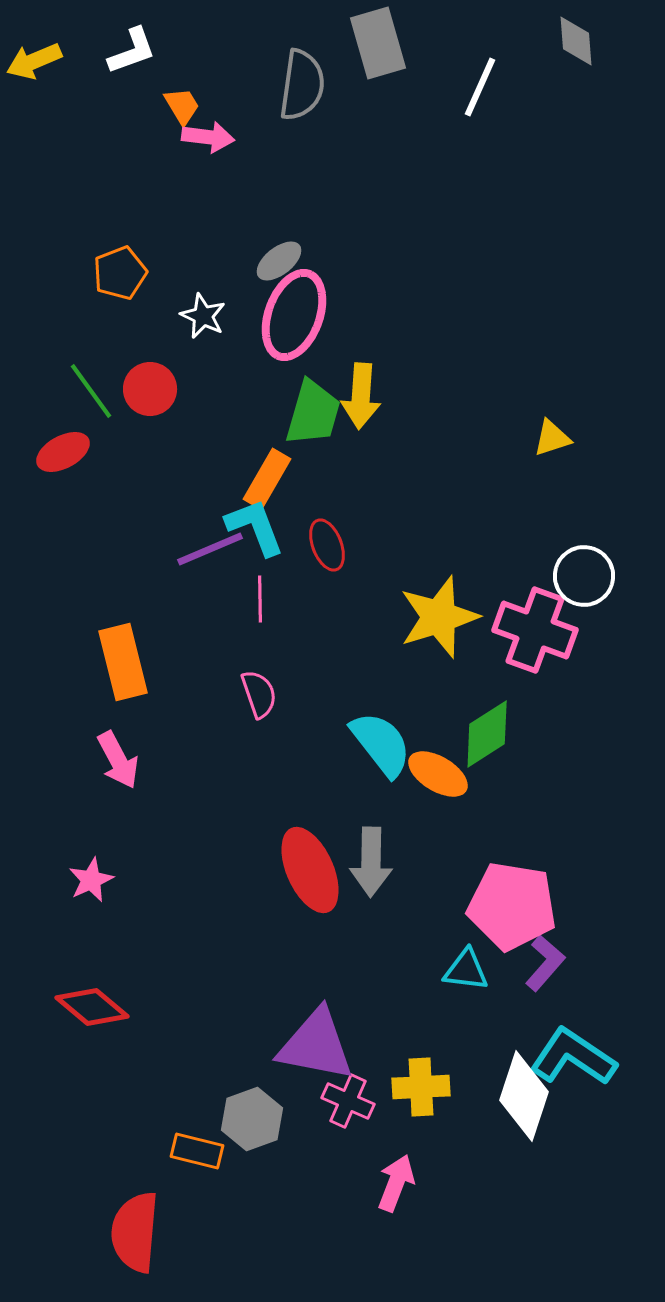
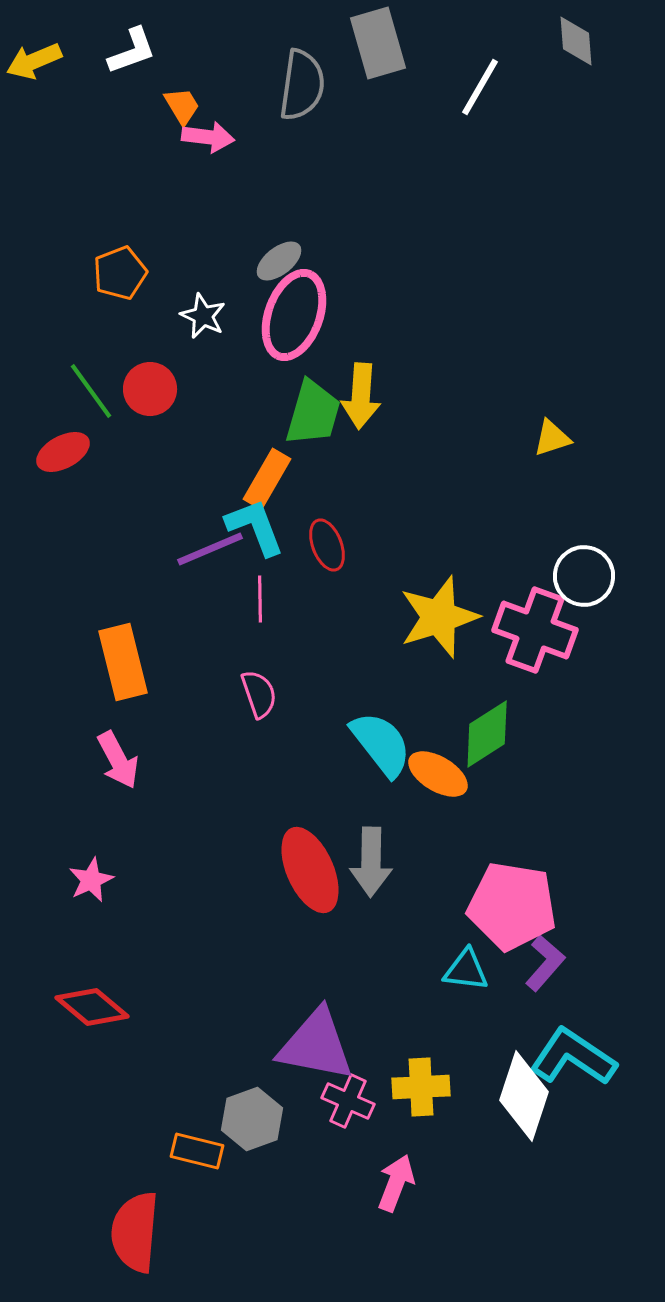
white line at (480, 87): rotated 6 degrees clockwise
